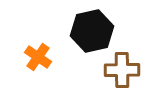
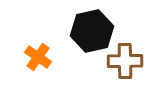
brown cross: moved 3 px right, 9 px up
